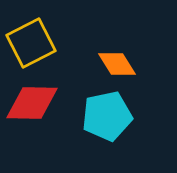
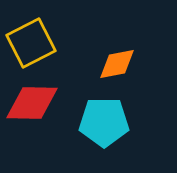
orange diamond: rotated 69 degrees counterclockwise
cyan pentagon: moved 3 px left, 6 px down; rotated 12 degrees clockwise
